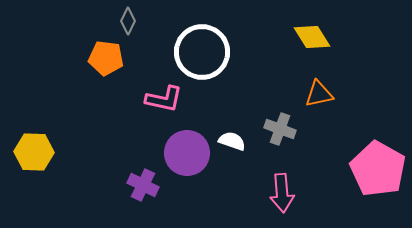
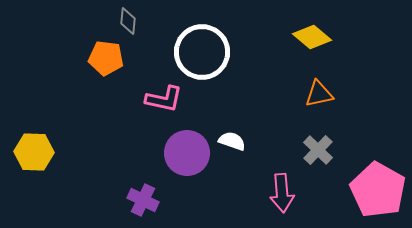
gray diamond: rotated 20 degrees counterclockwise
yellow diamond: rotated 18 degrees counterclockwise
gray cross: moved 38 px right, 21 px down; rotated 24 degrees clockwise
pink pentagon: moved 21 px down
purple cross: moved 15 px down
